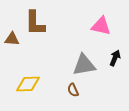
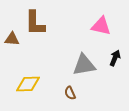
brown semicircle: moved 3 px left, 3 px down
